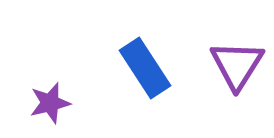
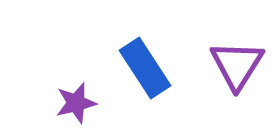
purple star: moved 26 px right
